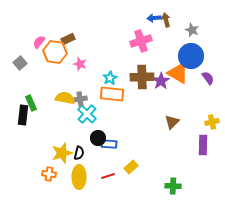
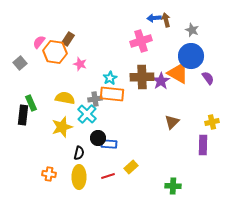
brown rectangle: rotated 32 degrees counterclockwise
gray cross: moved 15 px right
yellow star: moved 26 px up
